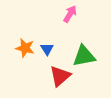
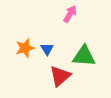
orange star: rotated 30 degrees counterclockwise
green triangle: rotated 15 degrees clockwise
